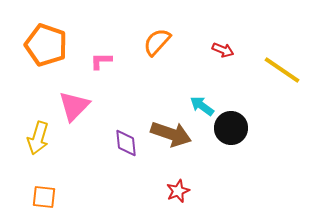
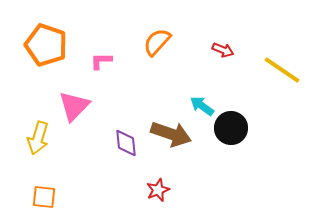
red star: moved 20 px left, 1 px up
